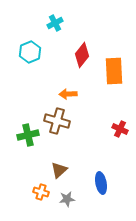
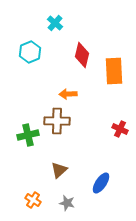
cyan cross: rotated 21 degrees counterclockwise
red diamond: rotated 25 degrees counterclockwise
brown cross: rotated 15 degrees counterclockwise
blue ellipse: rotated 45 degrees clockwise
orange cross: moved 8 px left, 8 px down; rotated 14 degrees clockwise
gray star: moved 4 px down; rotated 21 degrees clockwise
